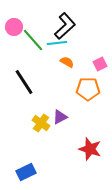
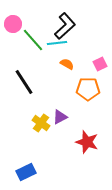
pink circle: moved 1 px left, 3 px up
orange semicircle: moved 2 px down
red star: moved 3 px left, 7 px up
